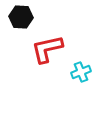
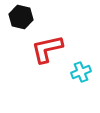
black hexagon: rotated 10 degrees clockwise
